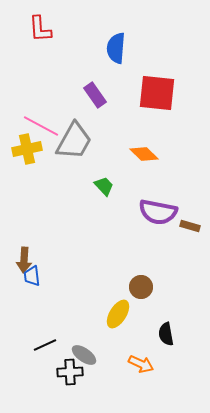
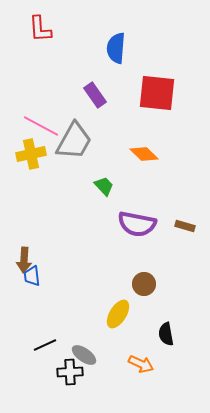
yellow cross: moved 4 px right, 5 px down
purple semicircle: moved 21 px left, 12 px down
brown rectangle: moved 5 px left
brown circle: moved 3 px right, 3 px up
